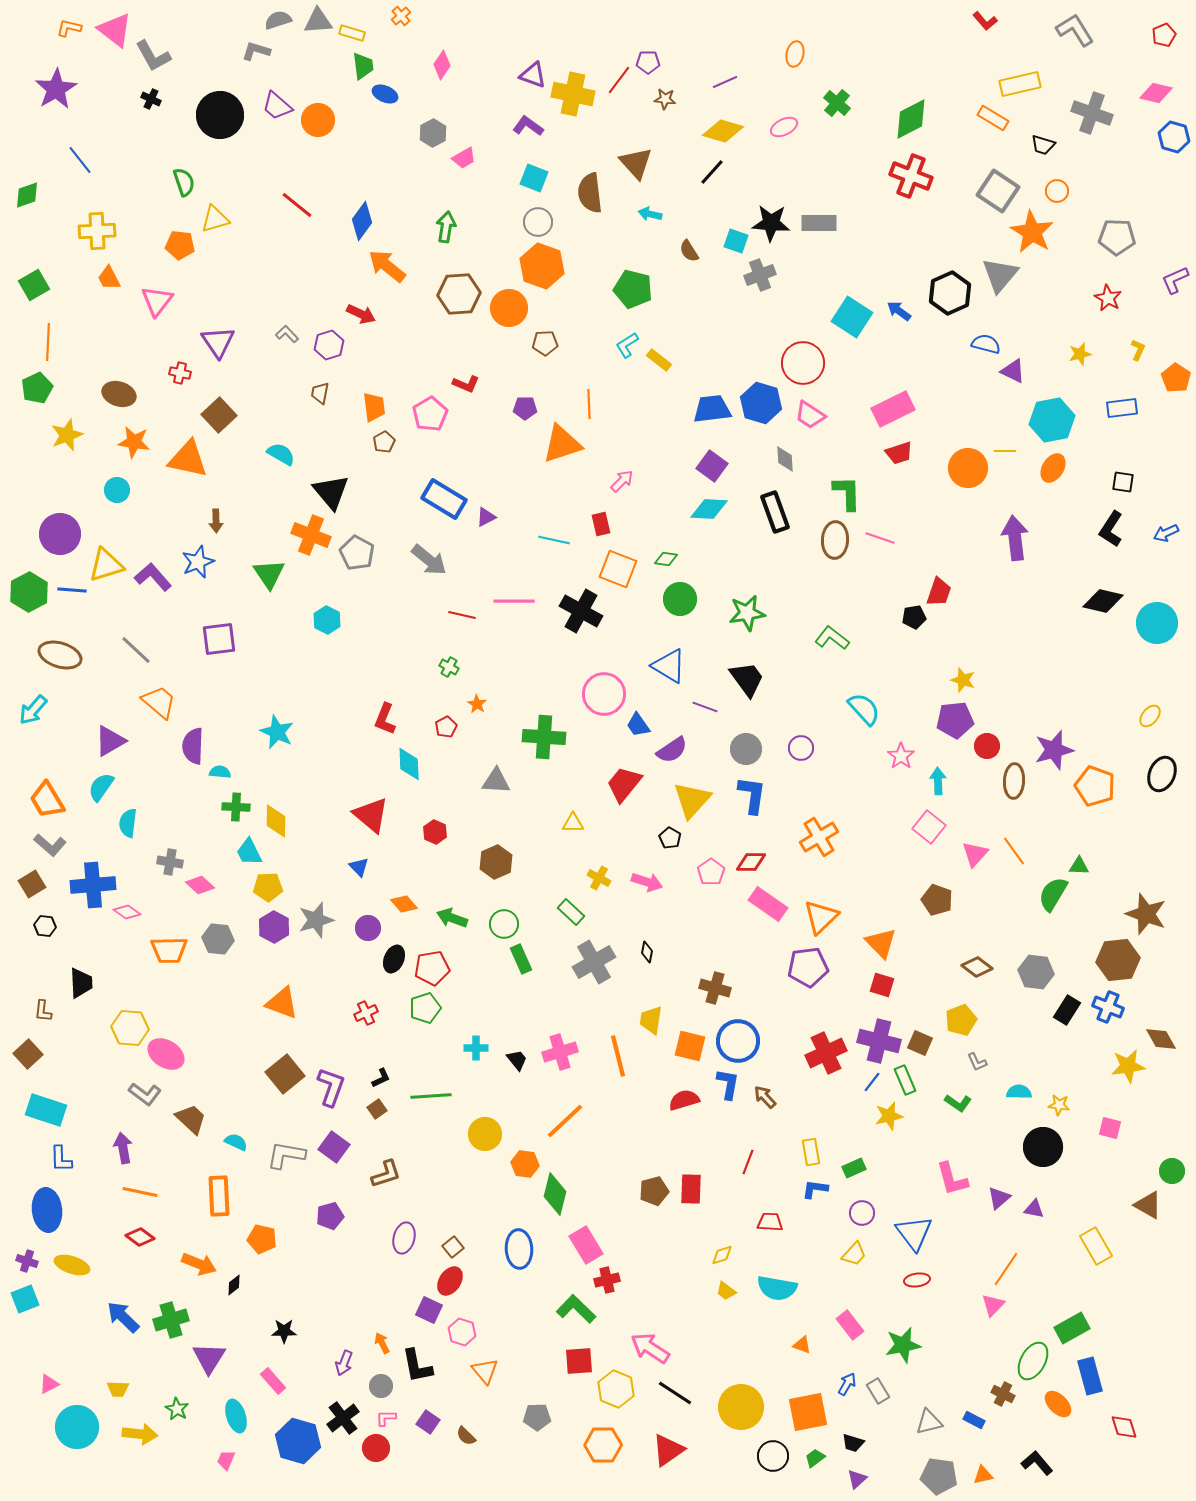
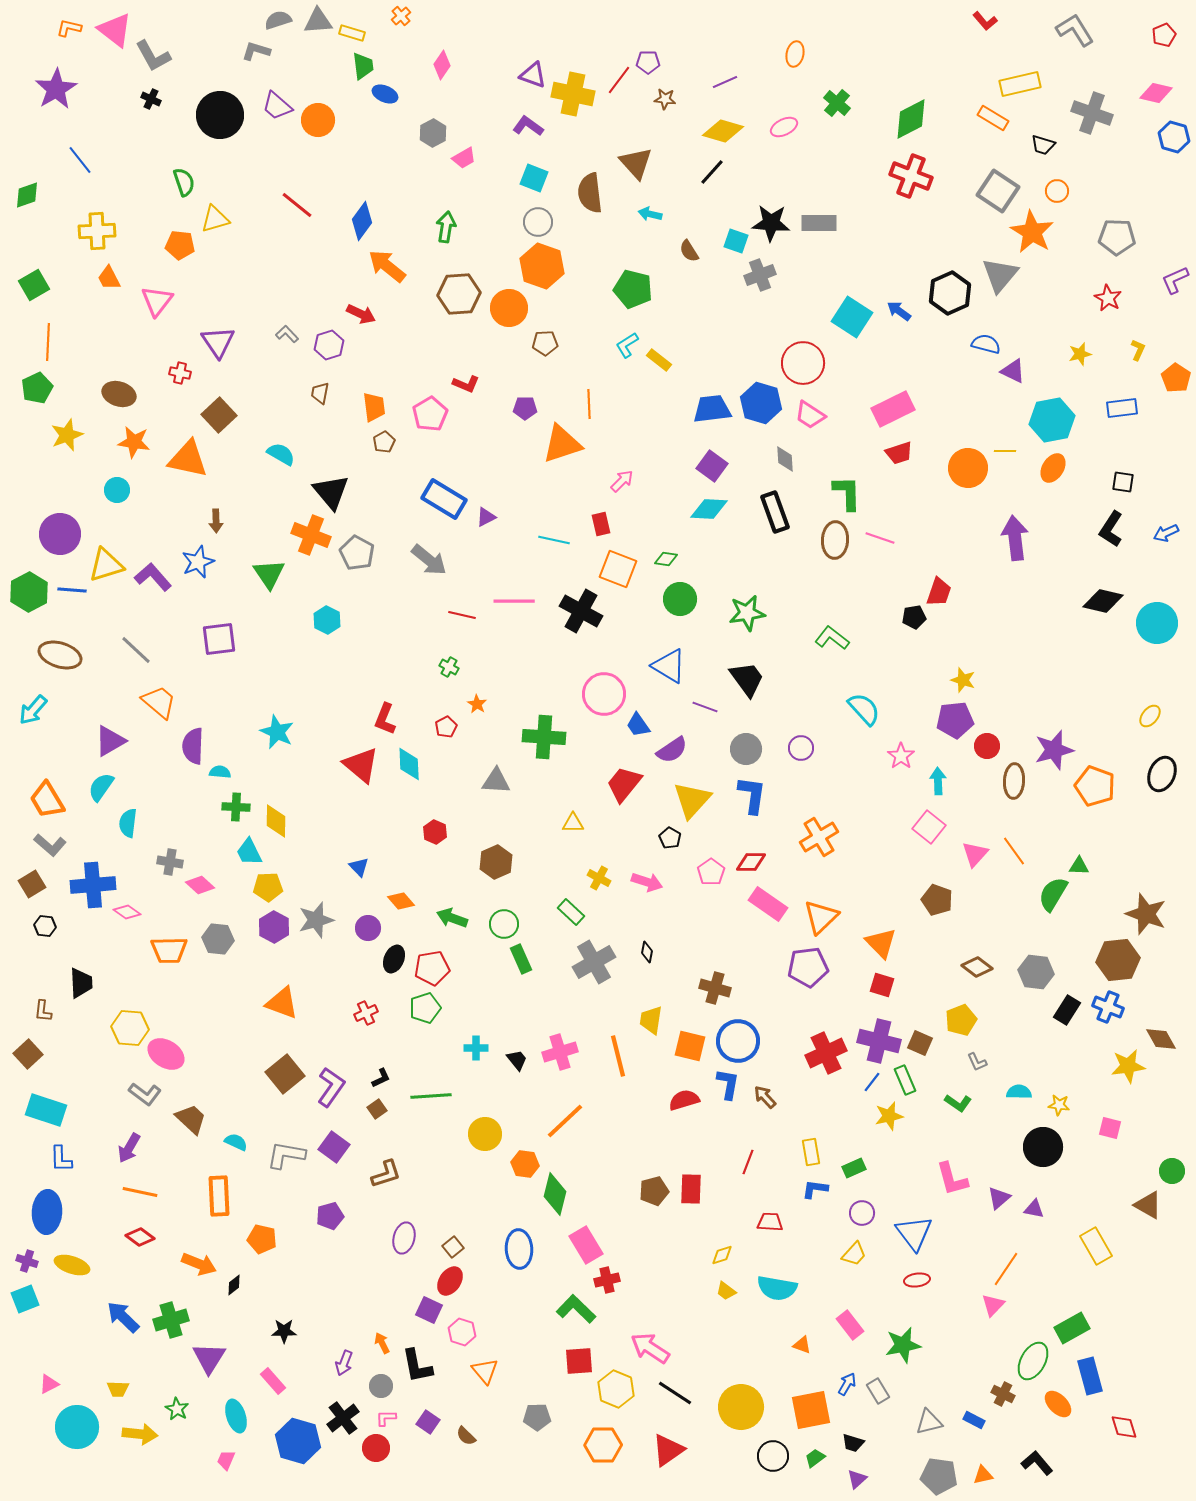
red triangle at (371, 815): moved 10 px left, 50 px up
orange diamond at (404, 904): moved 3 px left, 3 px up
purple L-shape at (331, 1087): rotated 15 degrees clockwise
purple arrow at (123, 1148): moved 6 px right; rotated 140 degrees counterclockwise
blue ellipse at (47, 1210): moved 2 px down; rotated 9 degrees clockwise
orange square at (808, 1412): moved 3 px right, 2 px up
